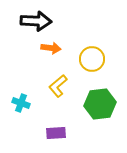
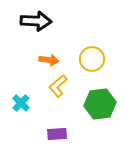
orange arrow: moved 2 px left, 12 px down
cyan cross: rotated 24 degrees clockwise
purple rectangle: moved 1 px right, 1 px down
